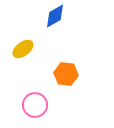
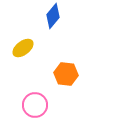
blue diamond: moved 2 px left; rotated 20 degrees counterclockwise
yellow ellipse: moved 1 px up
